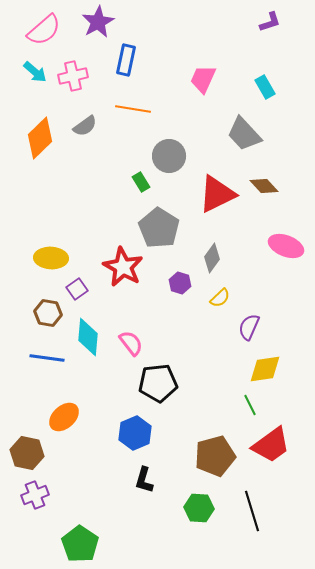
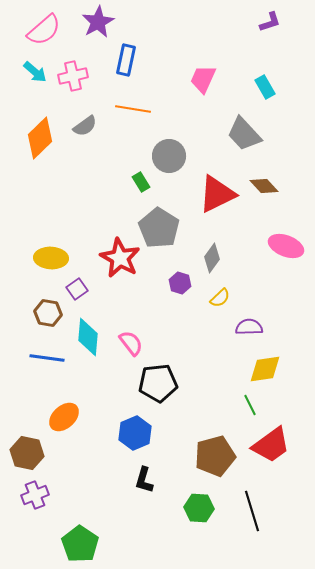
red star at (123, 267): moved 3 px left, 9 px up
purple semicircle at (249, 327): rotated 64 degrees clockwise
